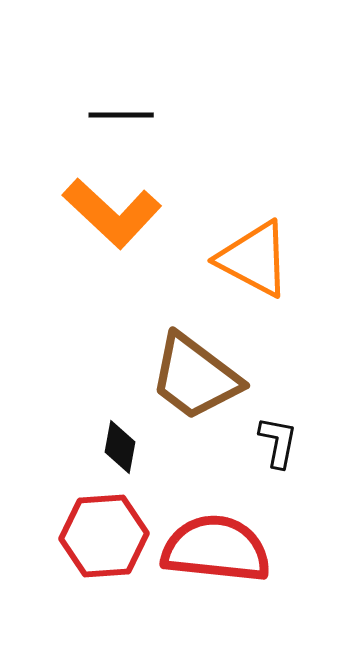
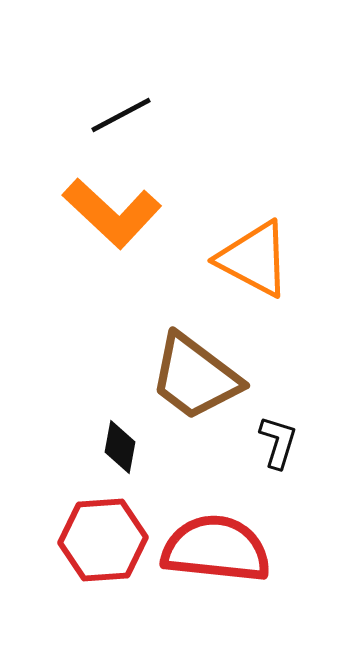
black line: rotated 28 degrees counterclockwise
black L-shape: rotated 6 degrees clockwise
red hexagon: moved 1 px left, 4 px down
